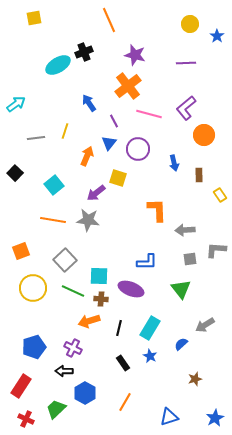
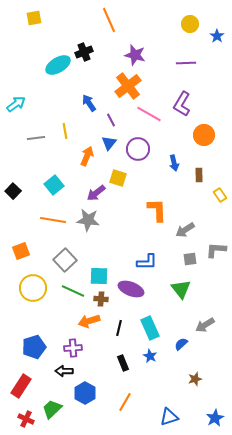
purple L-shape at (186, 108): moved 4 px left, 4 px up; rotated 20 degrees counterclockwise
pink line at (149, 114): rotated 15 degrees clockwise
purple line at (114, 121): moved 3 px left, 1 px up
yellow line at (65, 131): rotated 28 degrees counterclockwise
black square at (15, 173): moved 2 px left, 18 px down
gray arrow at (185, 230): rotated 30 degrees counterclockwise
cyan rectangle at (150, 328): rotated 55 degrees counterclockwise
purple cross at (73, 348): rotated 30 degrees counterclockwise
black rectangle at (123, 363): rotated 14 degrees clockwise
green trapezoid at (56, 409): moved 4 px left
